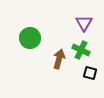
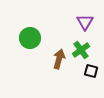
purple triangle: moved 1 px right, 1 px up
green cross: rotated 30 degrees clockwise
black square: moved 1 px right, 2 px up
